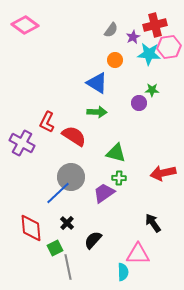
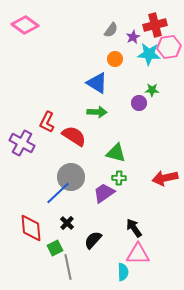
orange circle: moved 1 px up
red arrow: moved 2 px right, 5 px down
black arrow: moved 19 px left, 5 px down
